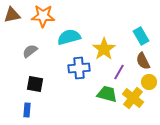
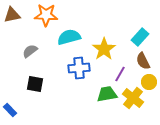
orange star: moved 3 px right, 1 px up
cyan rectangle: moved 1 px left, 1 px down; rotated 72 degrees clockwise
purple line: moved 1 px right, 2 px down
green trapezoid: rotated 25 degrees counterclockwise
blue rectangle: moved 17 px left; rotated 48 degrees counterclockwise
